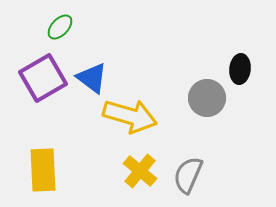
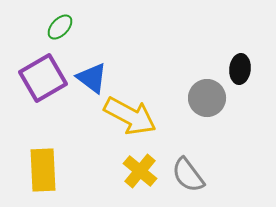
yellow arrow: rotated 12 degrees clockwise
gray semicircle: rotated 60 degrees counterclockwise
